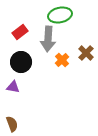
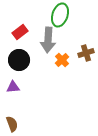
green ellipse: rotated 60 degrees counterclockwise
gray arrow: moved 1 px down
brown cross: rotated 28 degrees clockwise
black circle: moved 2 px left, 2 px up
purple triangle: rotated 16 degrees counterclockwise
